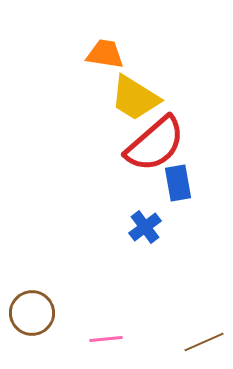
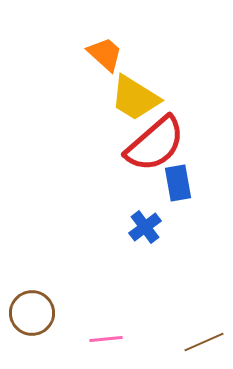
orange trapezoid: rotated 33 degrees clockwise
